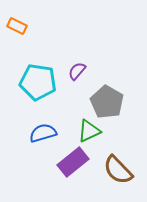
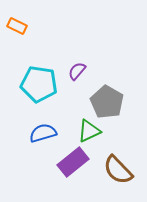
cyan pentagon: moved 1 px right, 2 px down
